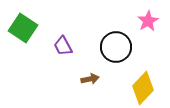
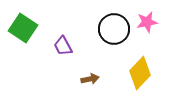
pink star: moved 1 px left, 1 px down; rotated 20 degrees clockwise
black circle: moved 2 px left, 18 px up
yellow diamond: moved 3 px left, 15 px up
